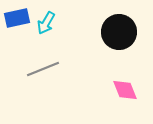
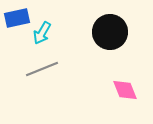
cyan arrow: moved 4 px left, 10 px down
black circle: moved 9 px left
gray line: moved 1 px left
